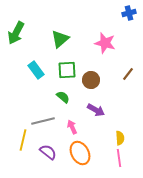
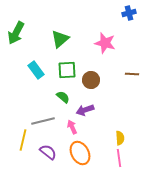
brown line: moved 4 px right; rotated 56 degrees clockwise
purple arrow: moved 11 px left; rotated 132 degrees clockwise
